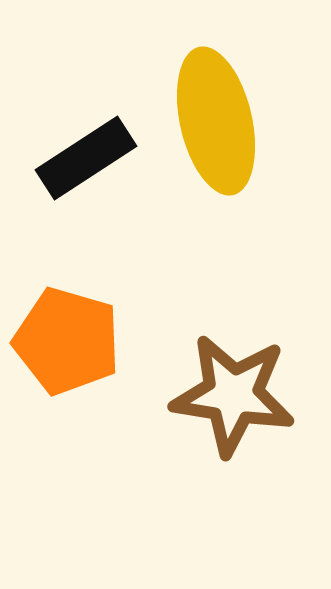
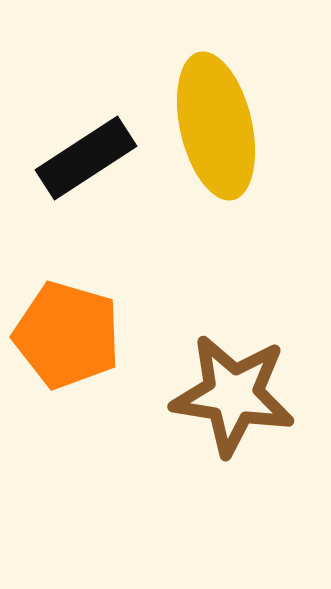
yellow ellipse: moved 5 px down
orange pentagon: moved 6 px up
